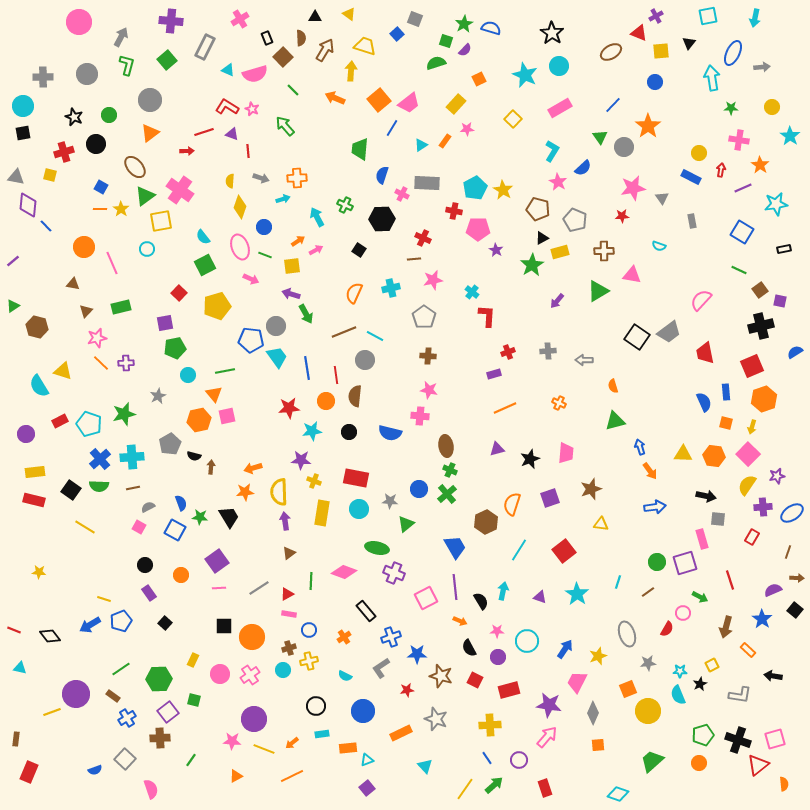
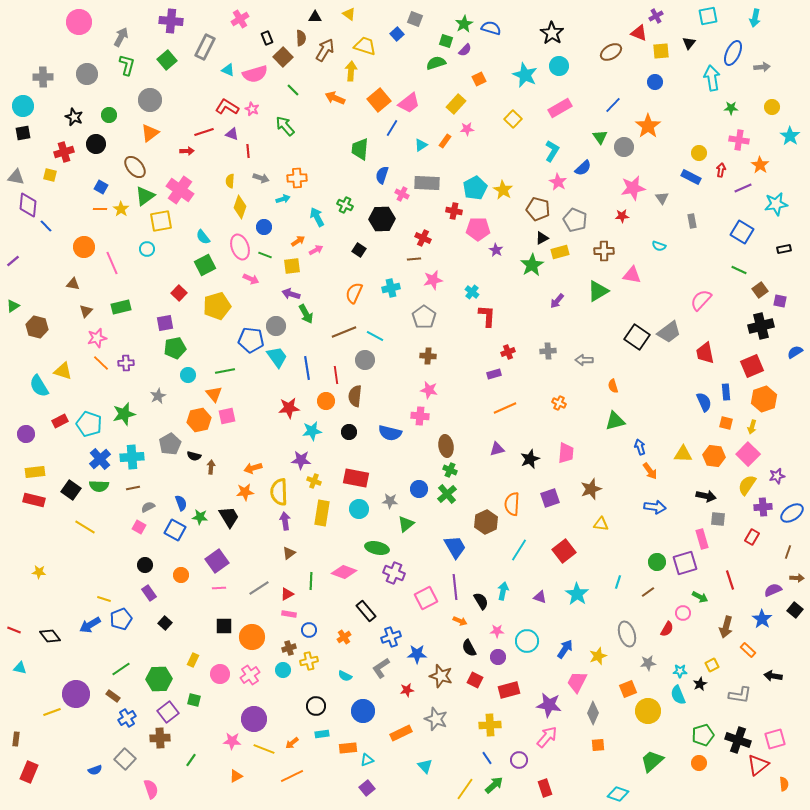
orange semicircle at (512, 504): rotated 15 degrees counterclockwise
blue arrow at (655, 507): rotated 15 degrees clockwise
blue pentagon at (121, 621): moved 2 px up
